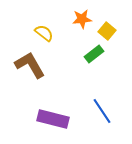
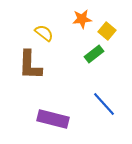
brown L-shape: rotated 148 degrees counterclockwise
blue line: moved 2 px right, 7 px up; rotated 8 degrees counterclockwise
